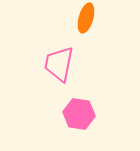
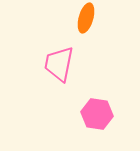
pink hexagon: moved 18 px right
